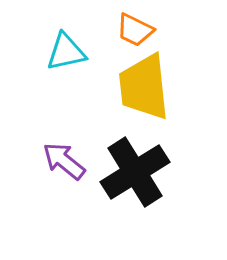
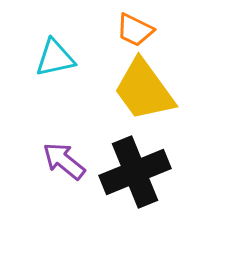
cyan triangle: moved 11 px left, 6 px down
yellow trapezoid: moved 3 px down; rotated 30 degrees counterclockwise
black cross: rotated 10 degrees clockwise
